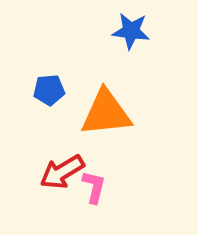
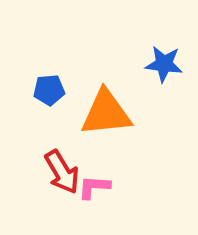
blue star: moved 33 px right, 33 px down
red arrow: rotated 90 degrees counterclockwise
pink L-shape: rotated 100 degrees counterclockwise
